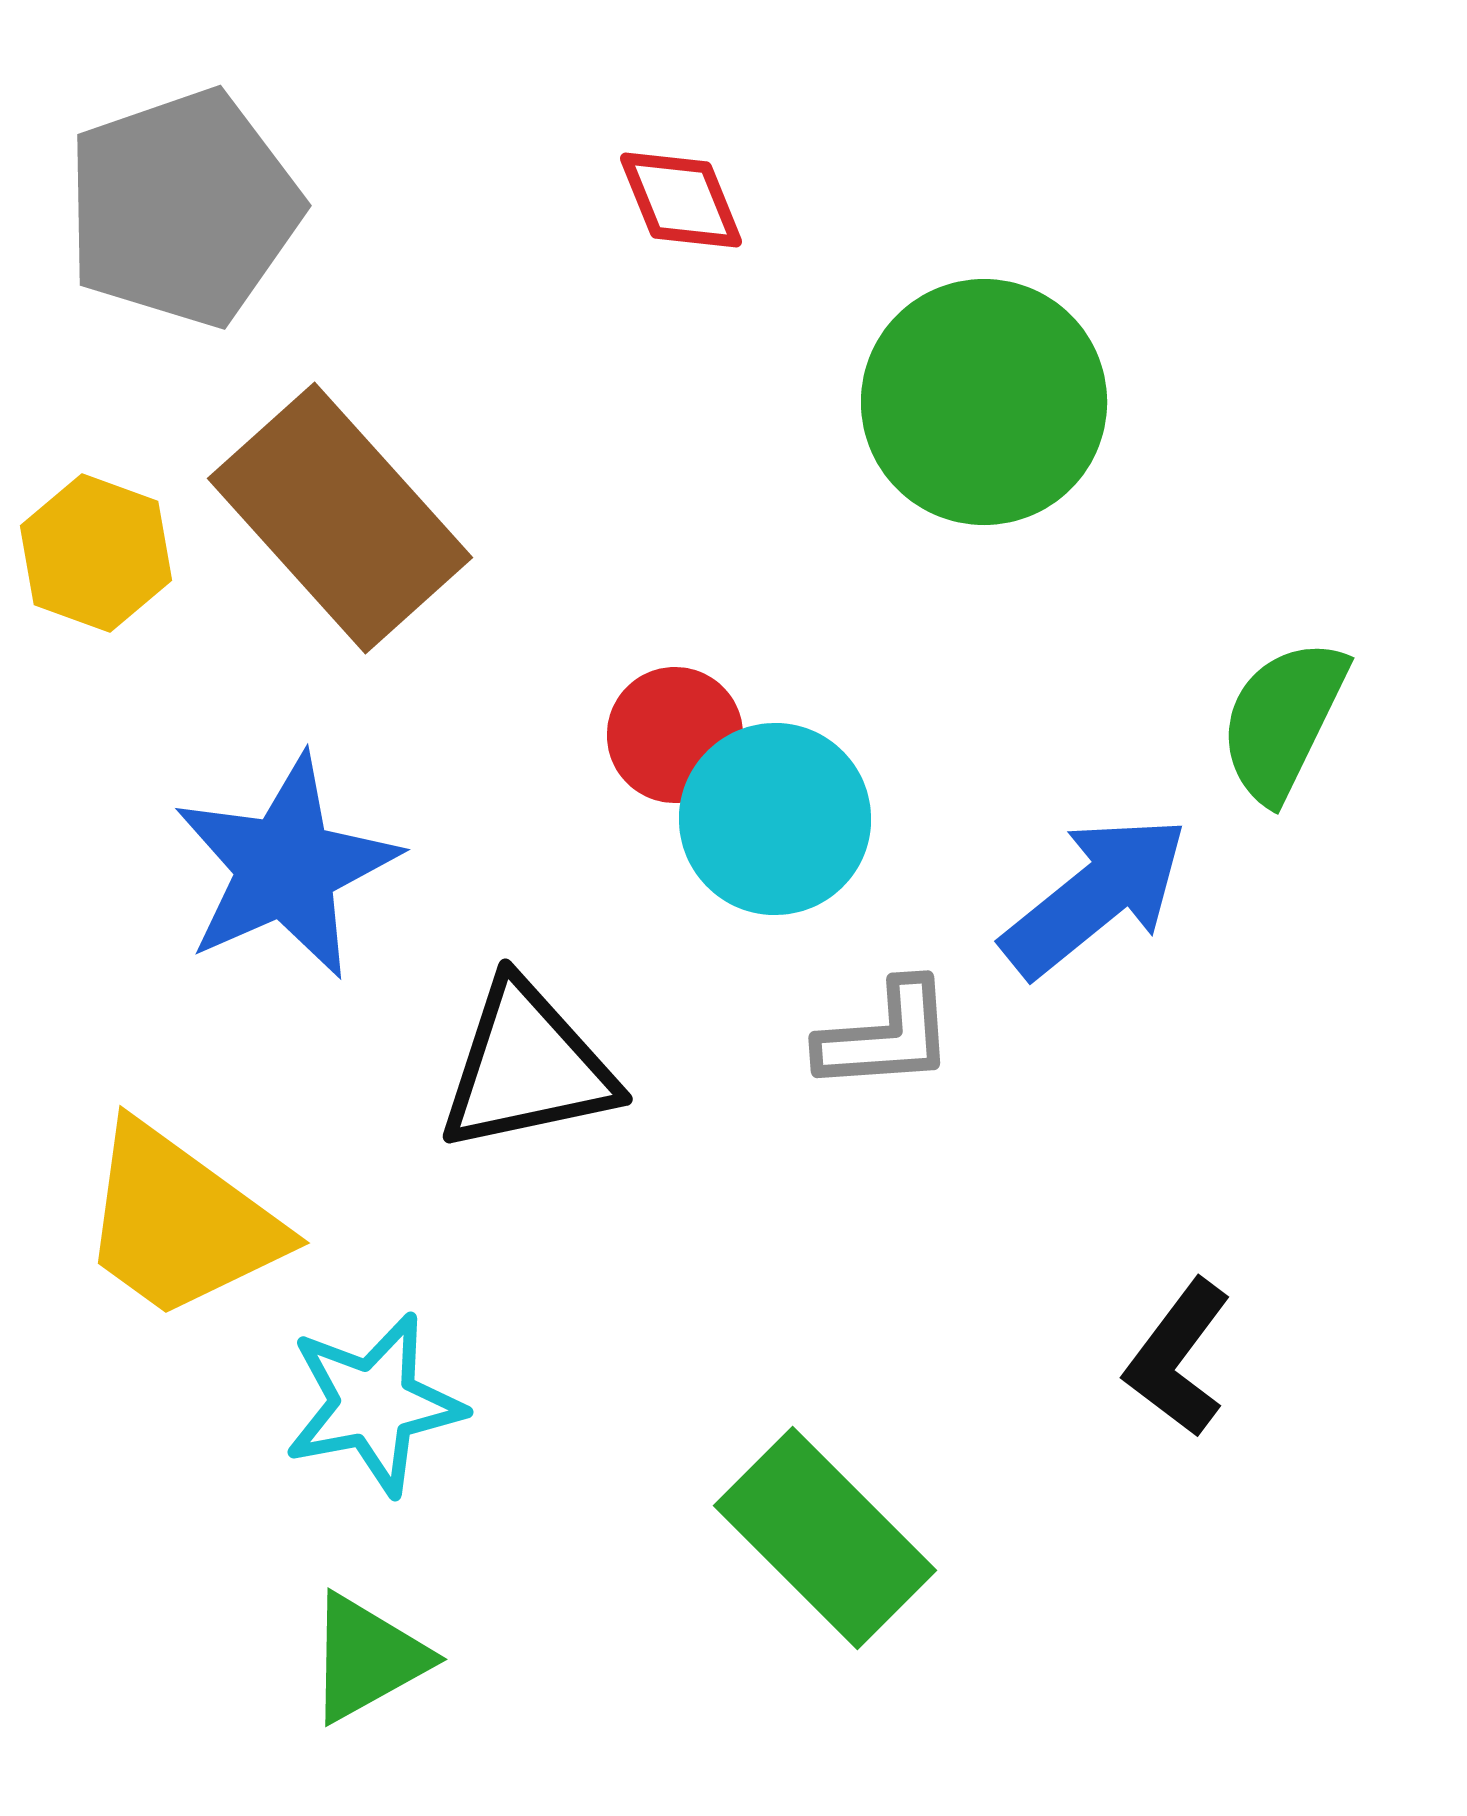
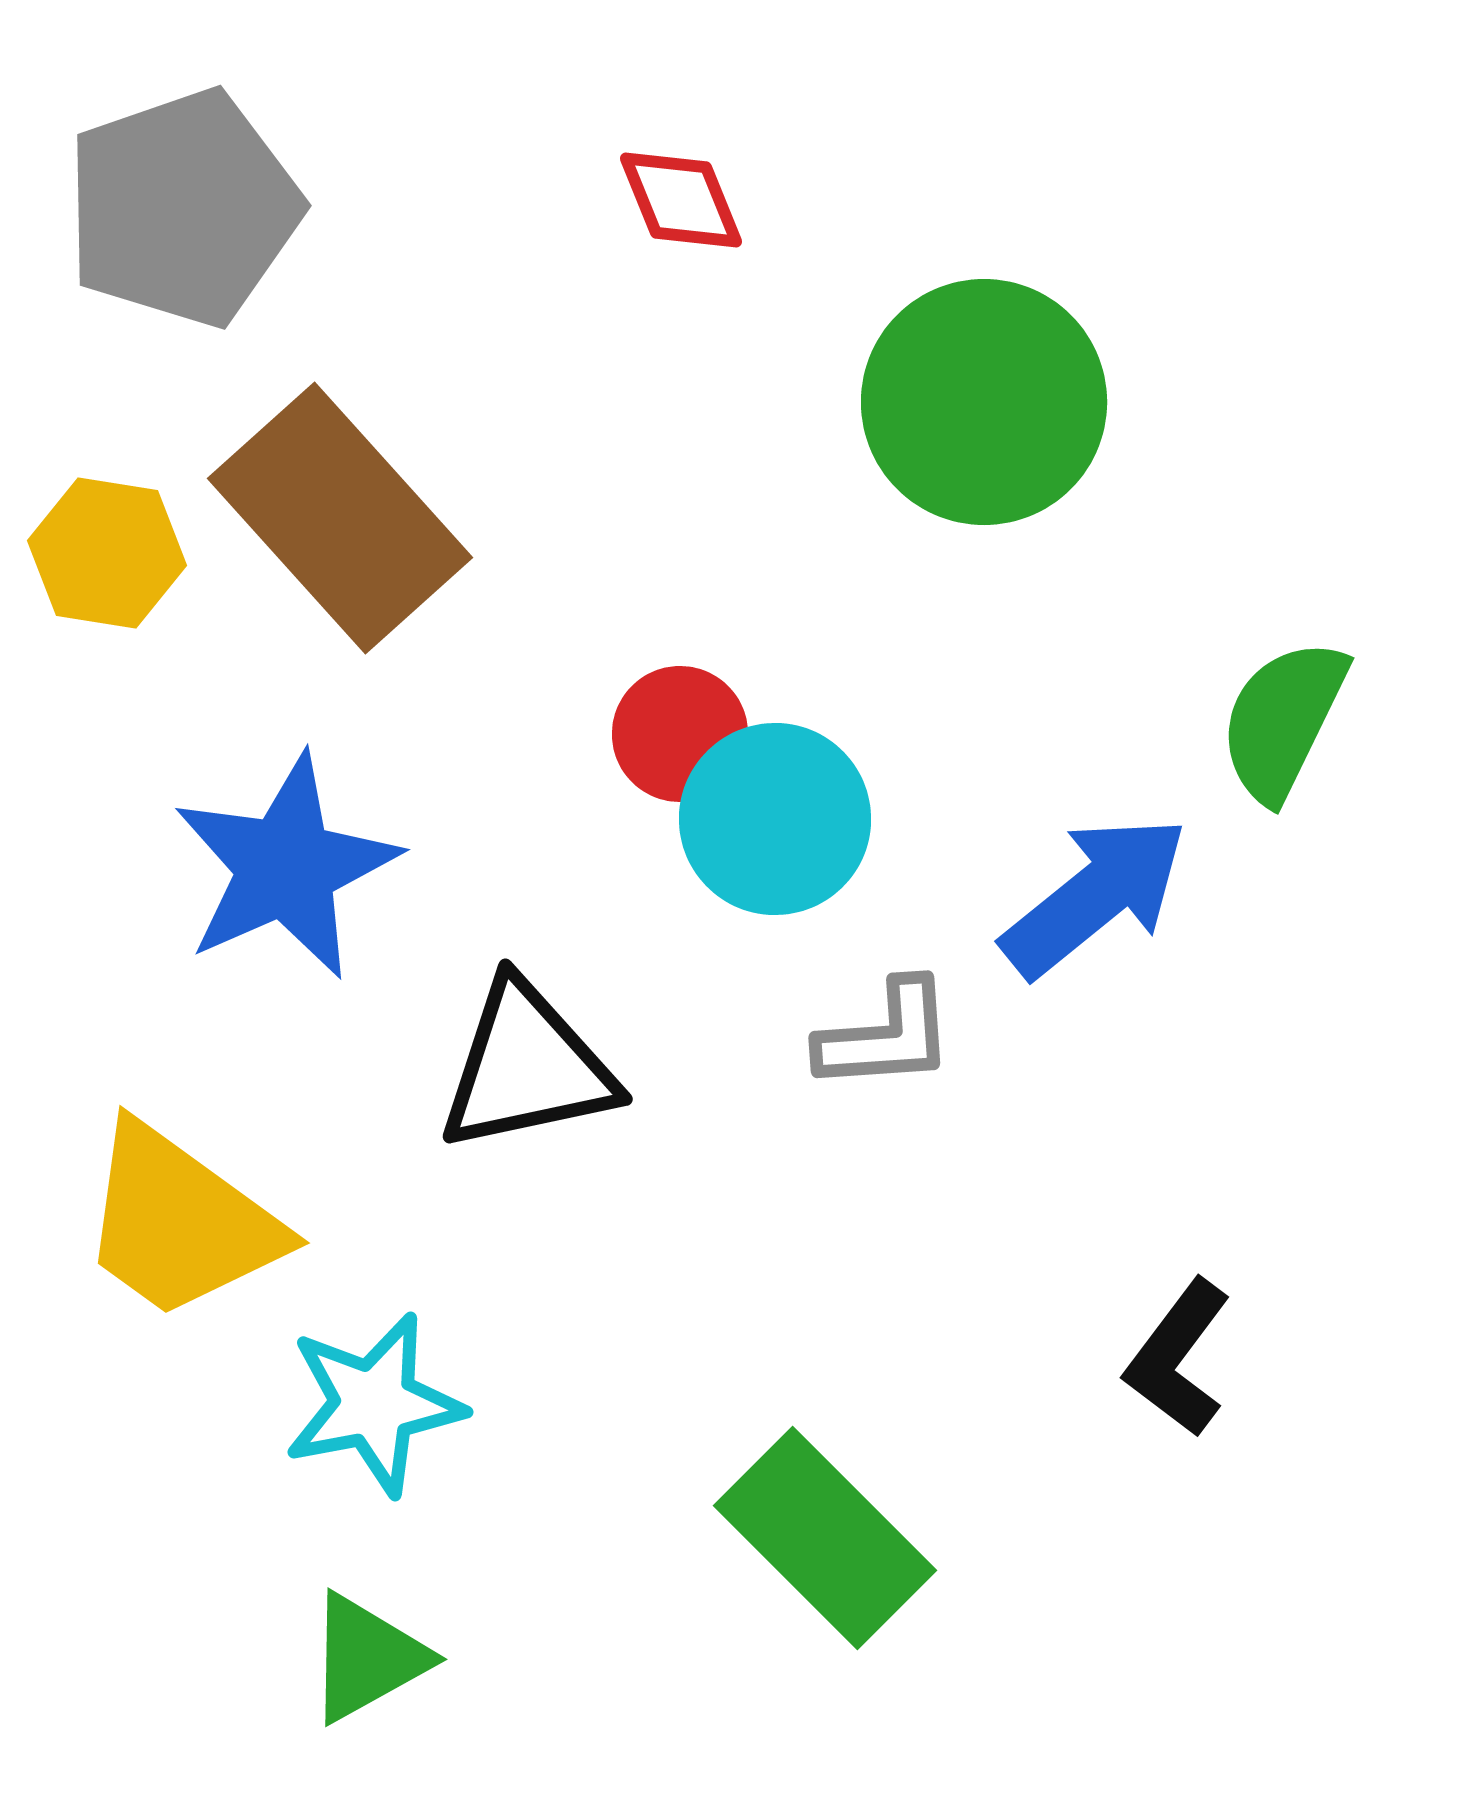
yellow hexagon: moved 11 px right; rotated 11 degrees counterclockwise
red circle: moved 5 px right, 1 px up
